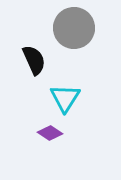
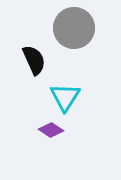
cyan triangle: moved 1 px up
purple diamond: moved 1 px right, 3 px up
